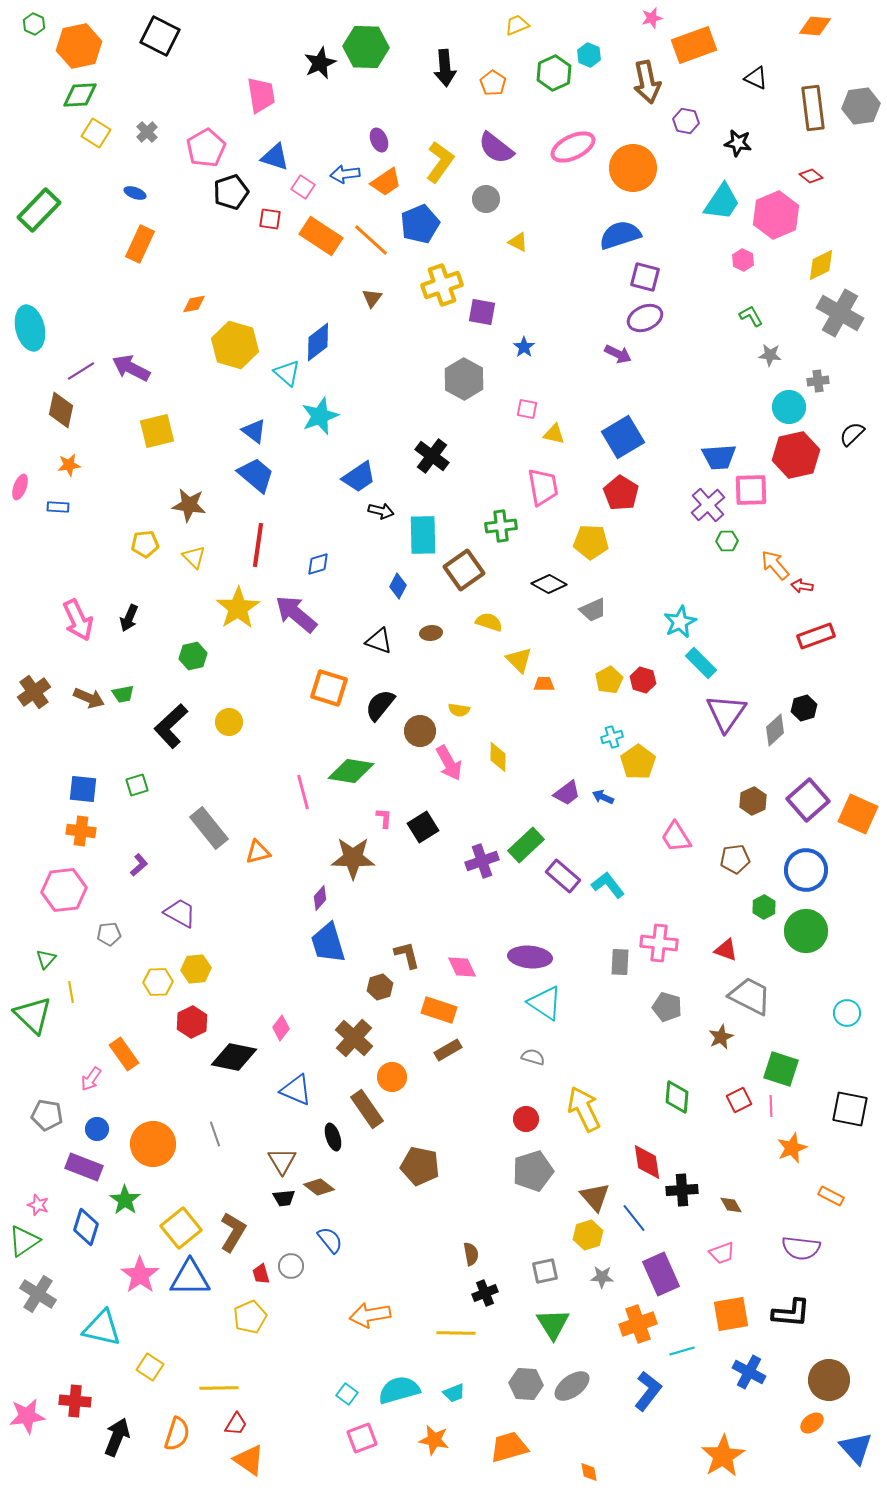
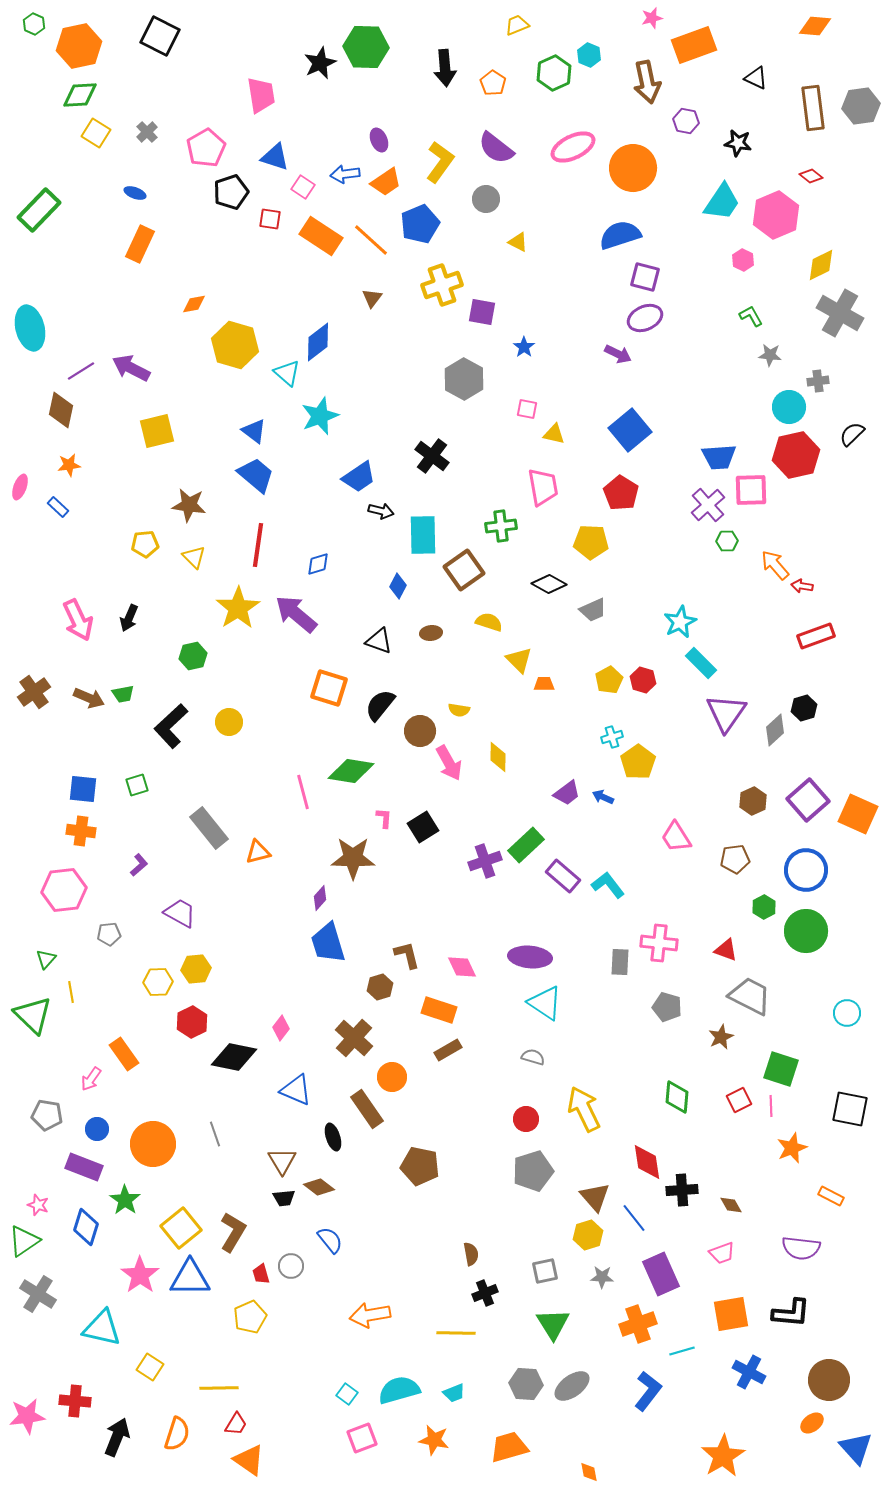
blue square at (623, 437): moved 7 px right, 7 px up; rotated 9 degrees counterclockwise
blue rectangle at (58, 507): rotated 40 degrees clockwise
purple cross at (482, 861): moved 3 px right
